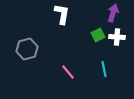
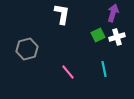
white cross: rotated 21 degrees counterclockwise
